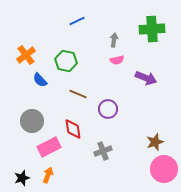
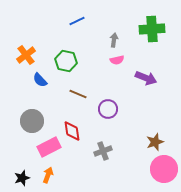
red diamond: moved 1 px left, 2 px down
